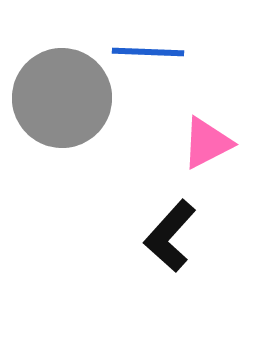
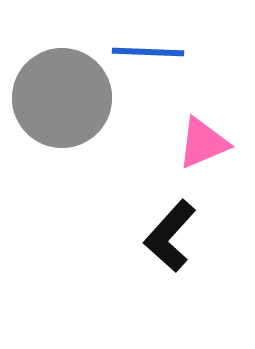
pink triangle: moved 4 px left; rotated 4 degrees clockwise
